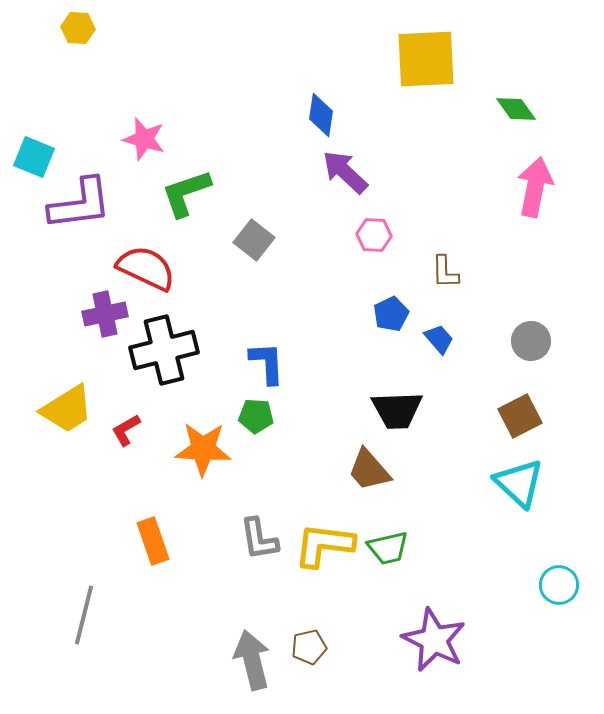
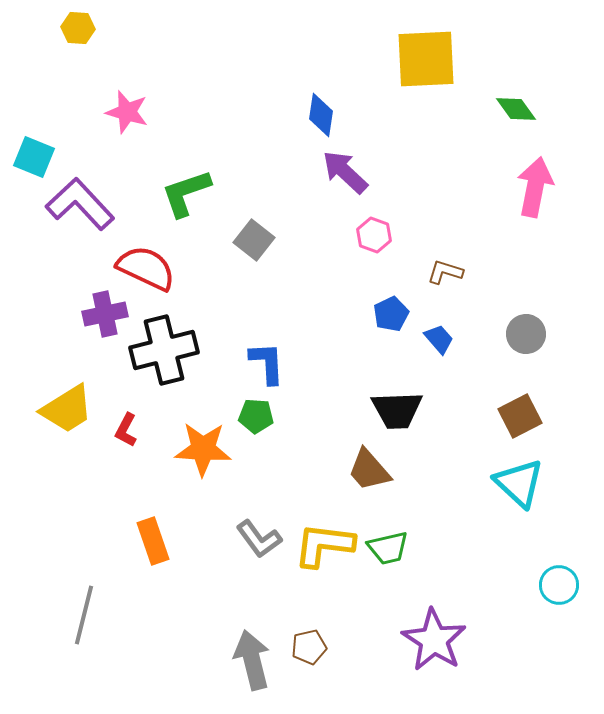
pink star: moved 17 px left, 27 px up
purple L-shape: rotated 126 degrees counterclockwise
pink hexagon: rotated 16 degrees clockwise
brown L-shape: rotated 108 degrees clockwise
gray circle: moved 5 px left, 7 px up
red L-shape: rotated 32 degrees counterclockwise
gray L-shape: rotated 27 degrees counterclockwise
purple star: rotated 6 degrees clockwise
